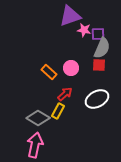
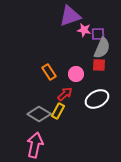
pink circle: moved 5 px right, 6 px down
orange rectangle: rotated 14 degrees clockwise
gray diamond: moved 1 px right, 4 px up
